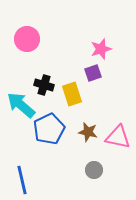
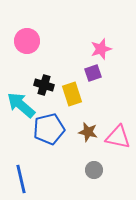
pink circle: moved 2 px down
blue pentagon: rotated 12 degrees clockwise
blue line: moved 1 px left, 1 px up
